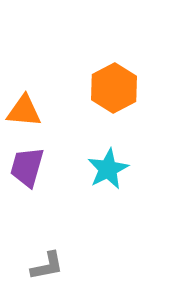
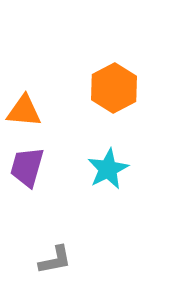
gray L-shape: moved 8 px right, 6 px up
